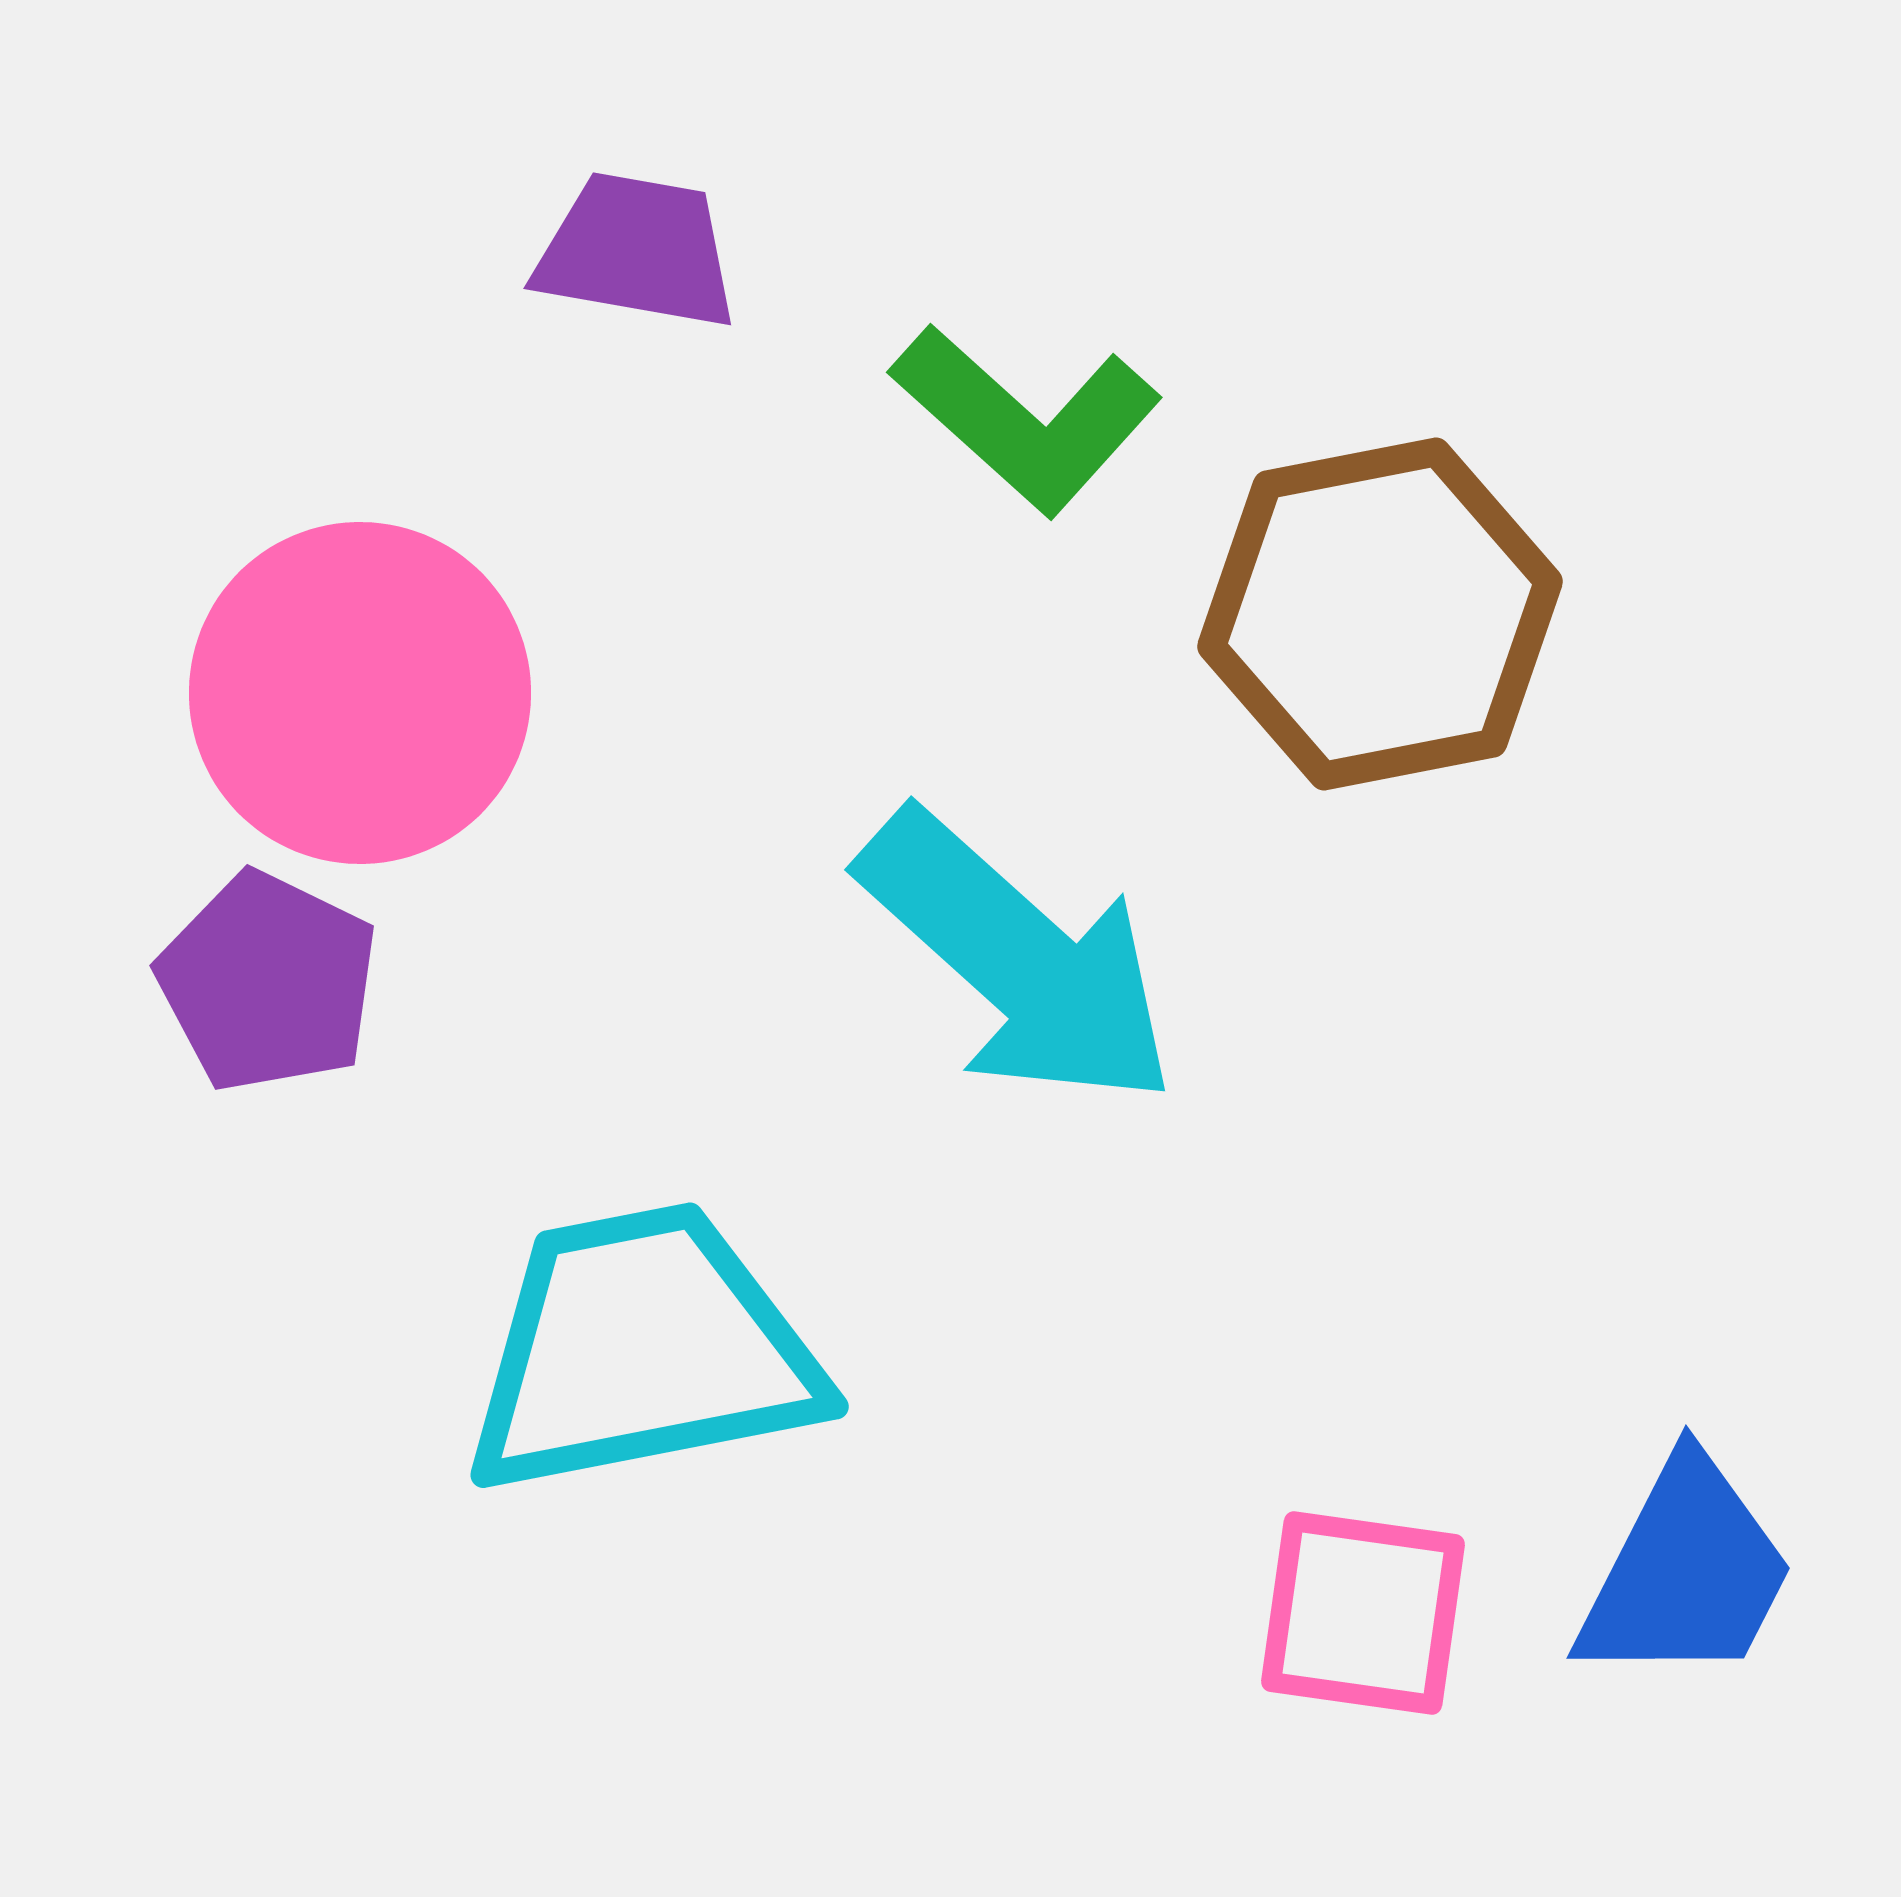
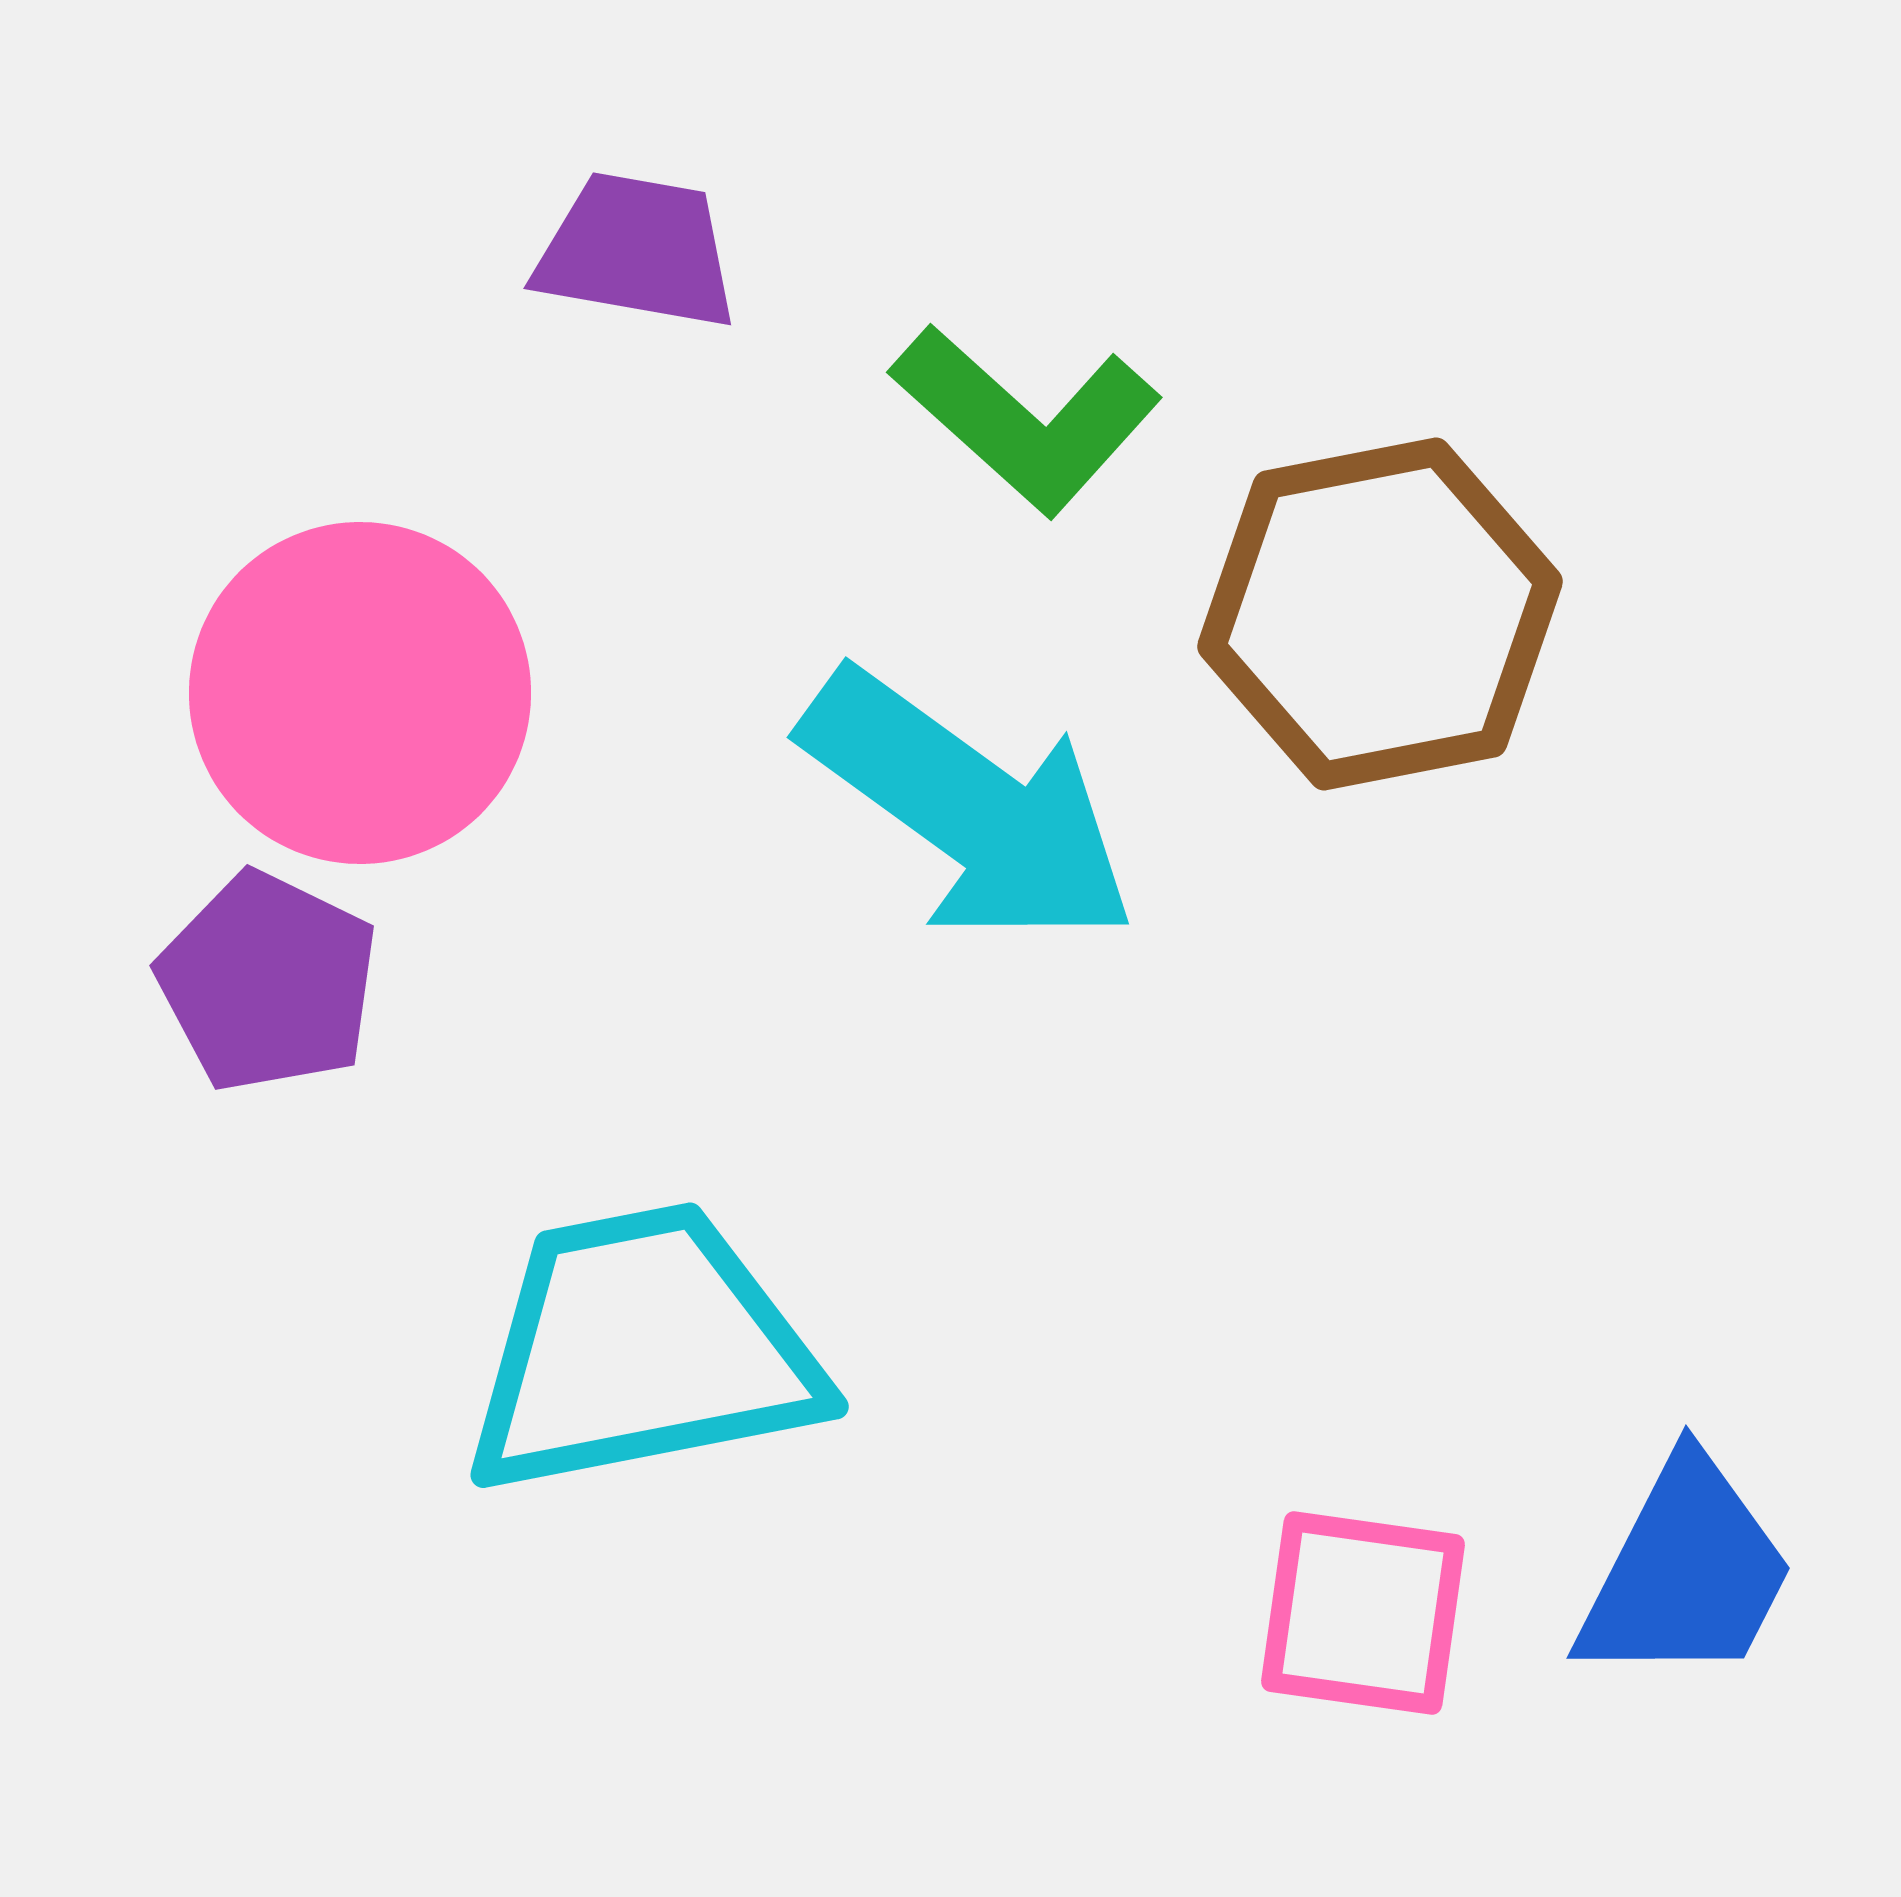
cyan arrow: moved 49 px left, 151 px up; rotated 6 degrees counterclockwise
